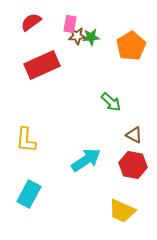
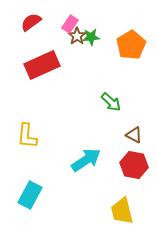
pink rectangle: rotated 24 degrees clockwise
brown star: rotated 30 degrees counterclockwise
orange pentagon: moved 1 px up
yellow L-shape: moved 1 px right, 4 px up
red hexagon: moved 1 px right
cyan rectangle: moved 1 px right, 1 px down
yellow trapezoid: rotated 52 degrees clockwise
